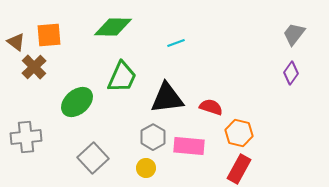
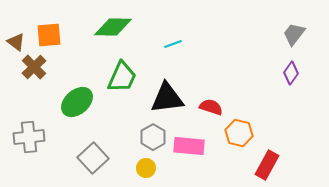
cyan line: moved 3 px left, 1 px down
gray cross: moved 3 px right
red rectangle: moved 28 px right, 4 px up
